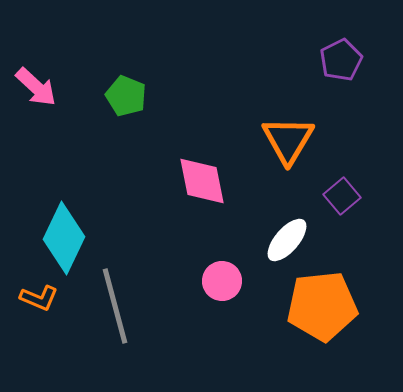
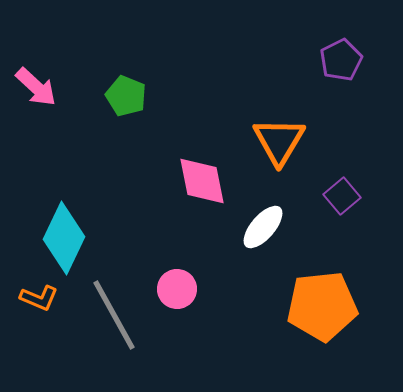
orange triangle: moved 9 px left, 1 px down
white ellipse: moved 24 px left, 13 px up
pink circle: moved 45 px left, 8 px down
gray line: moved 1 px left, 9 px down; rotated 14 degrees counterclockwise
